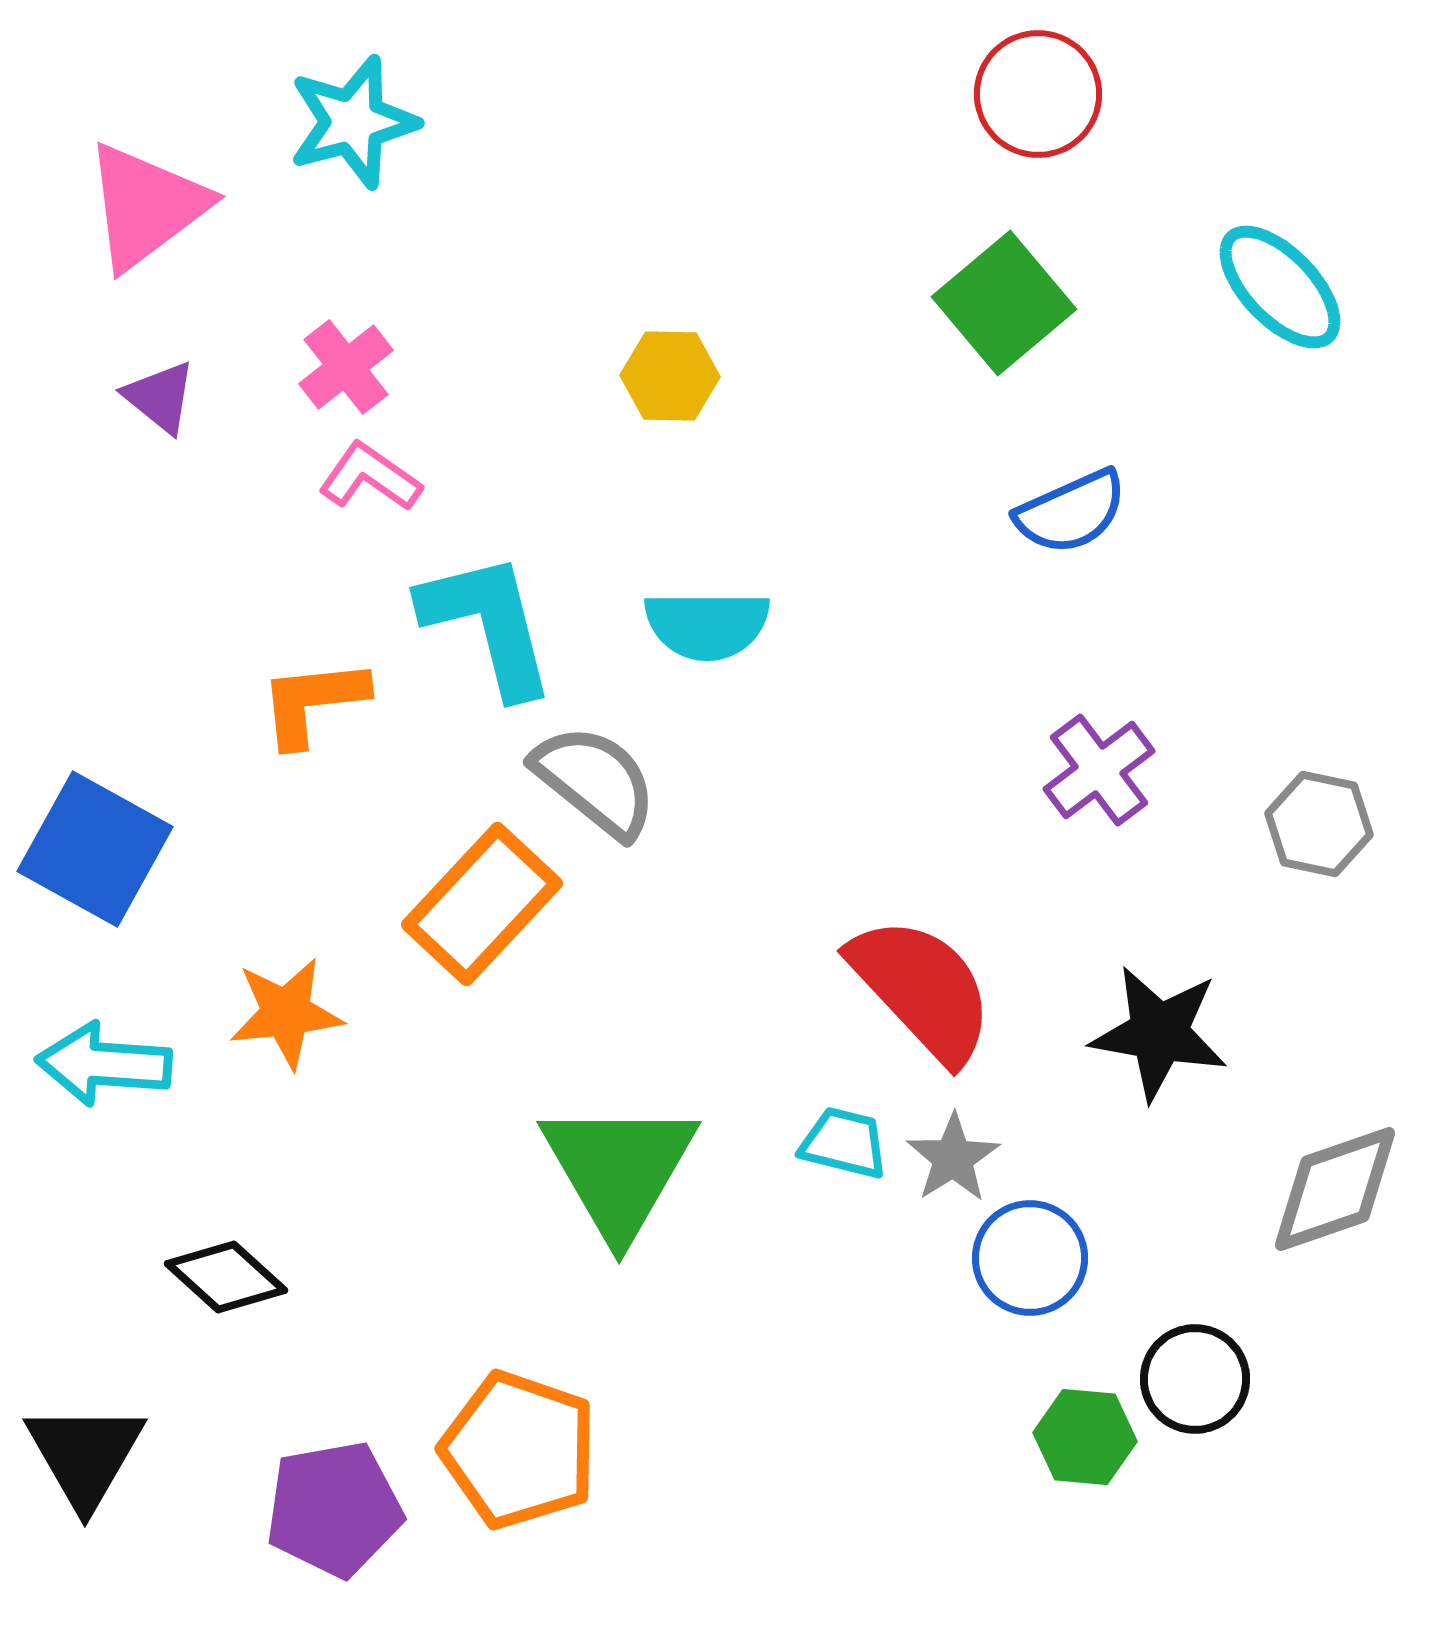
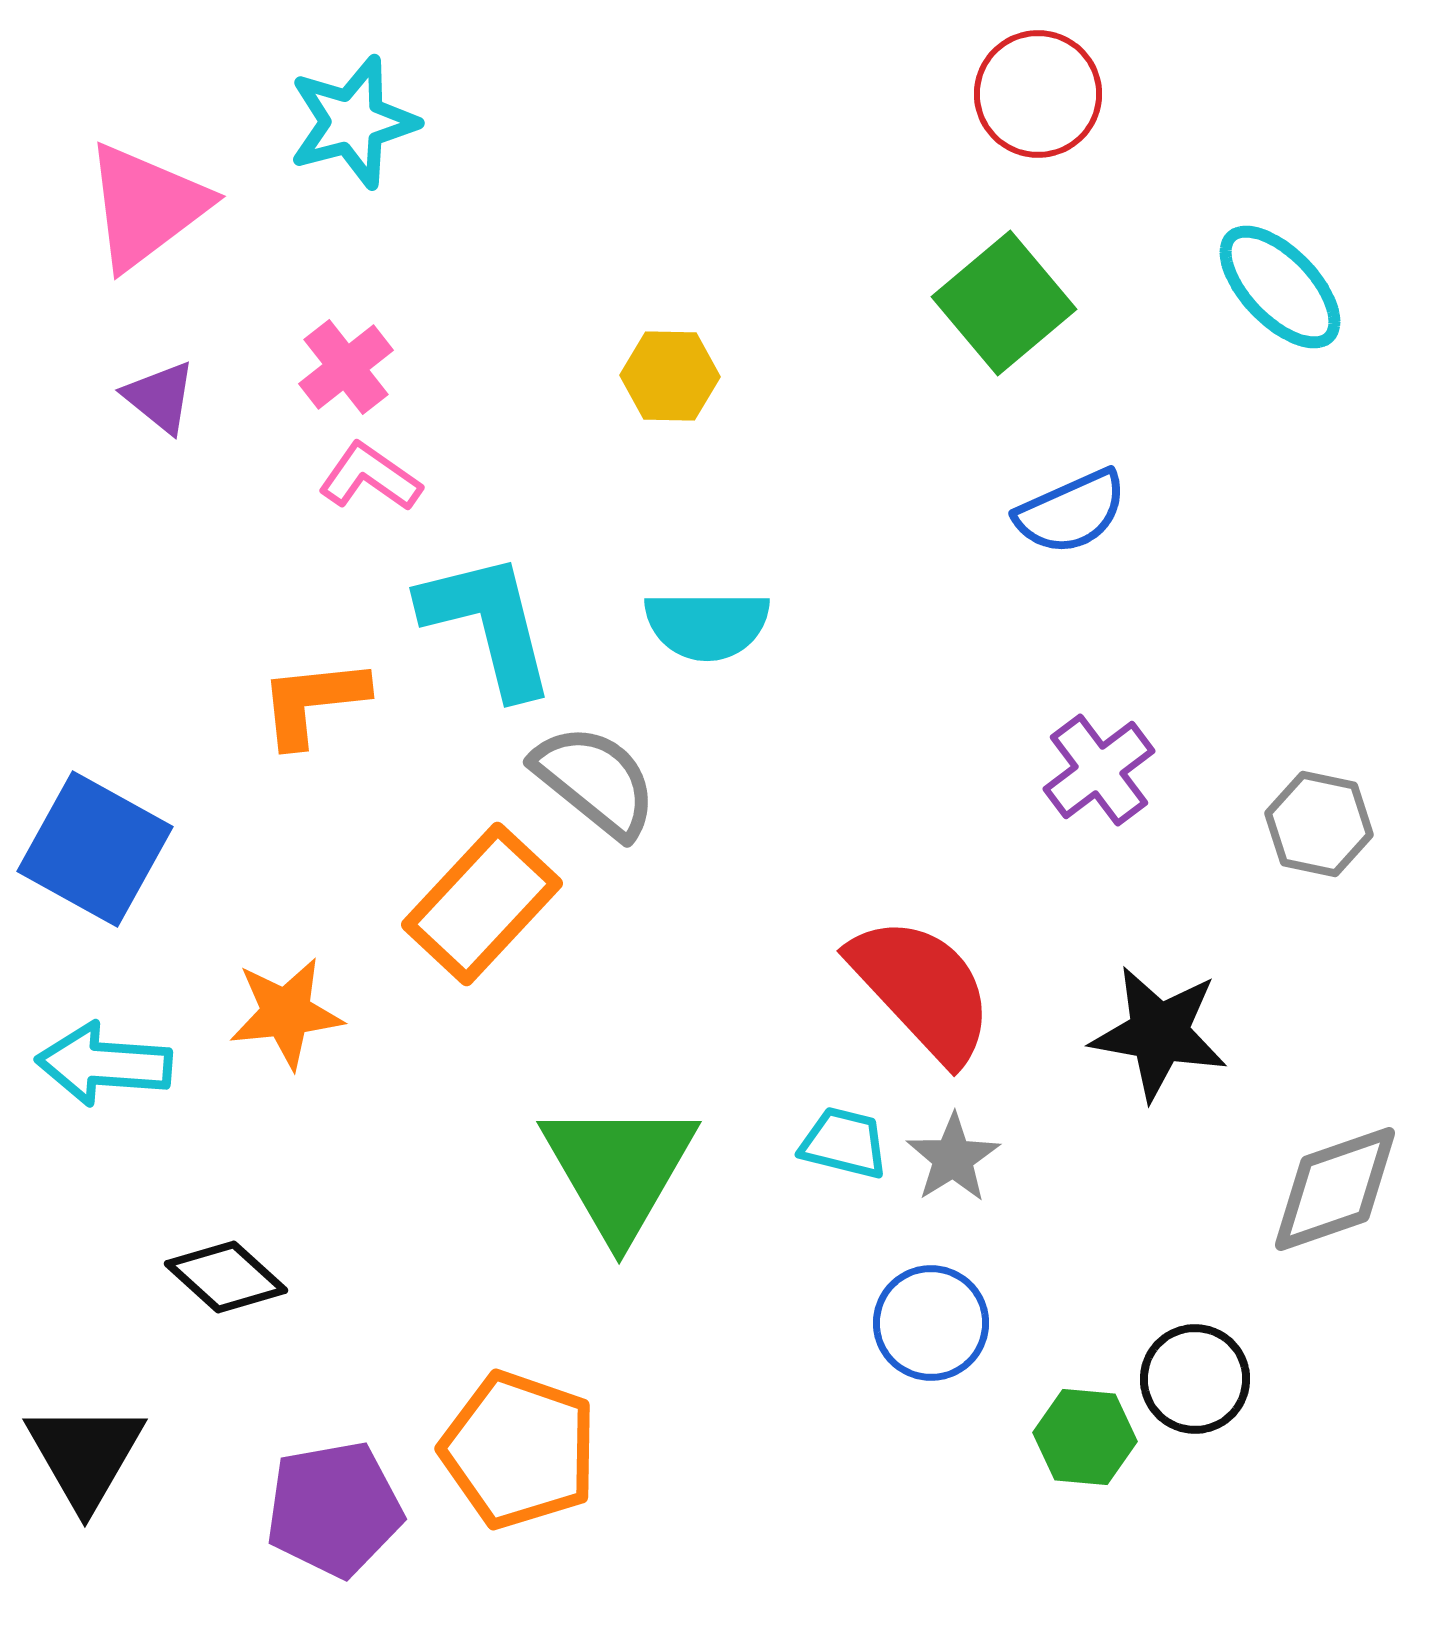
blue circle: moved 99 px left, 65 px down
